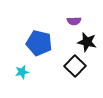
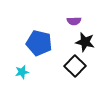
black star: moved 2 px left
